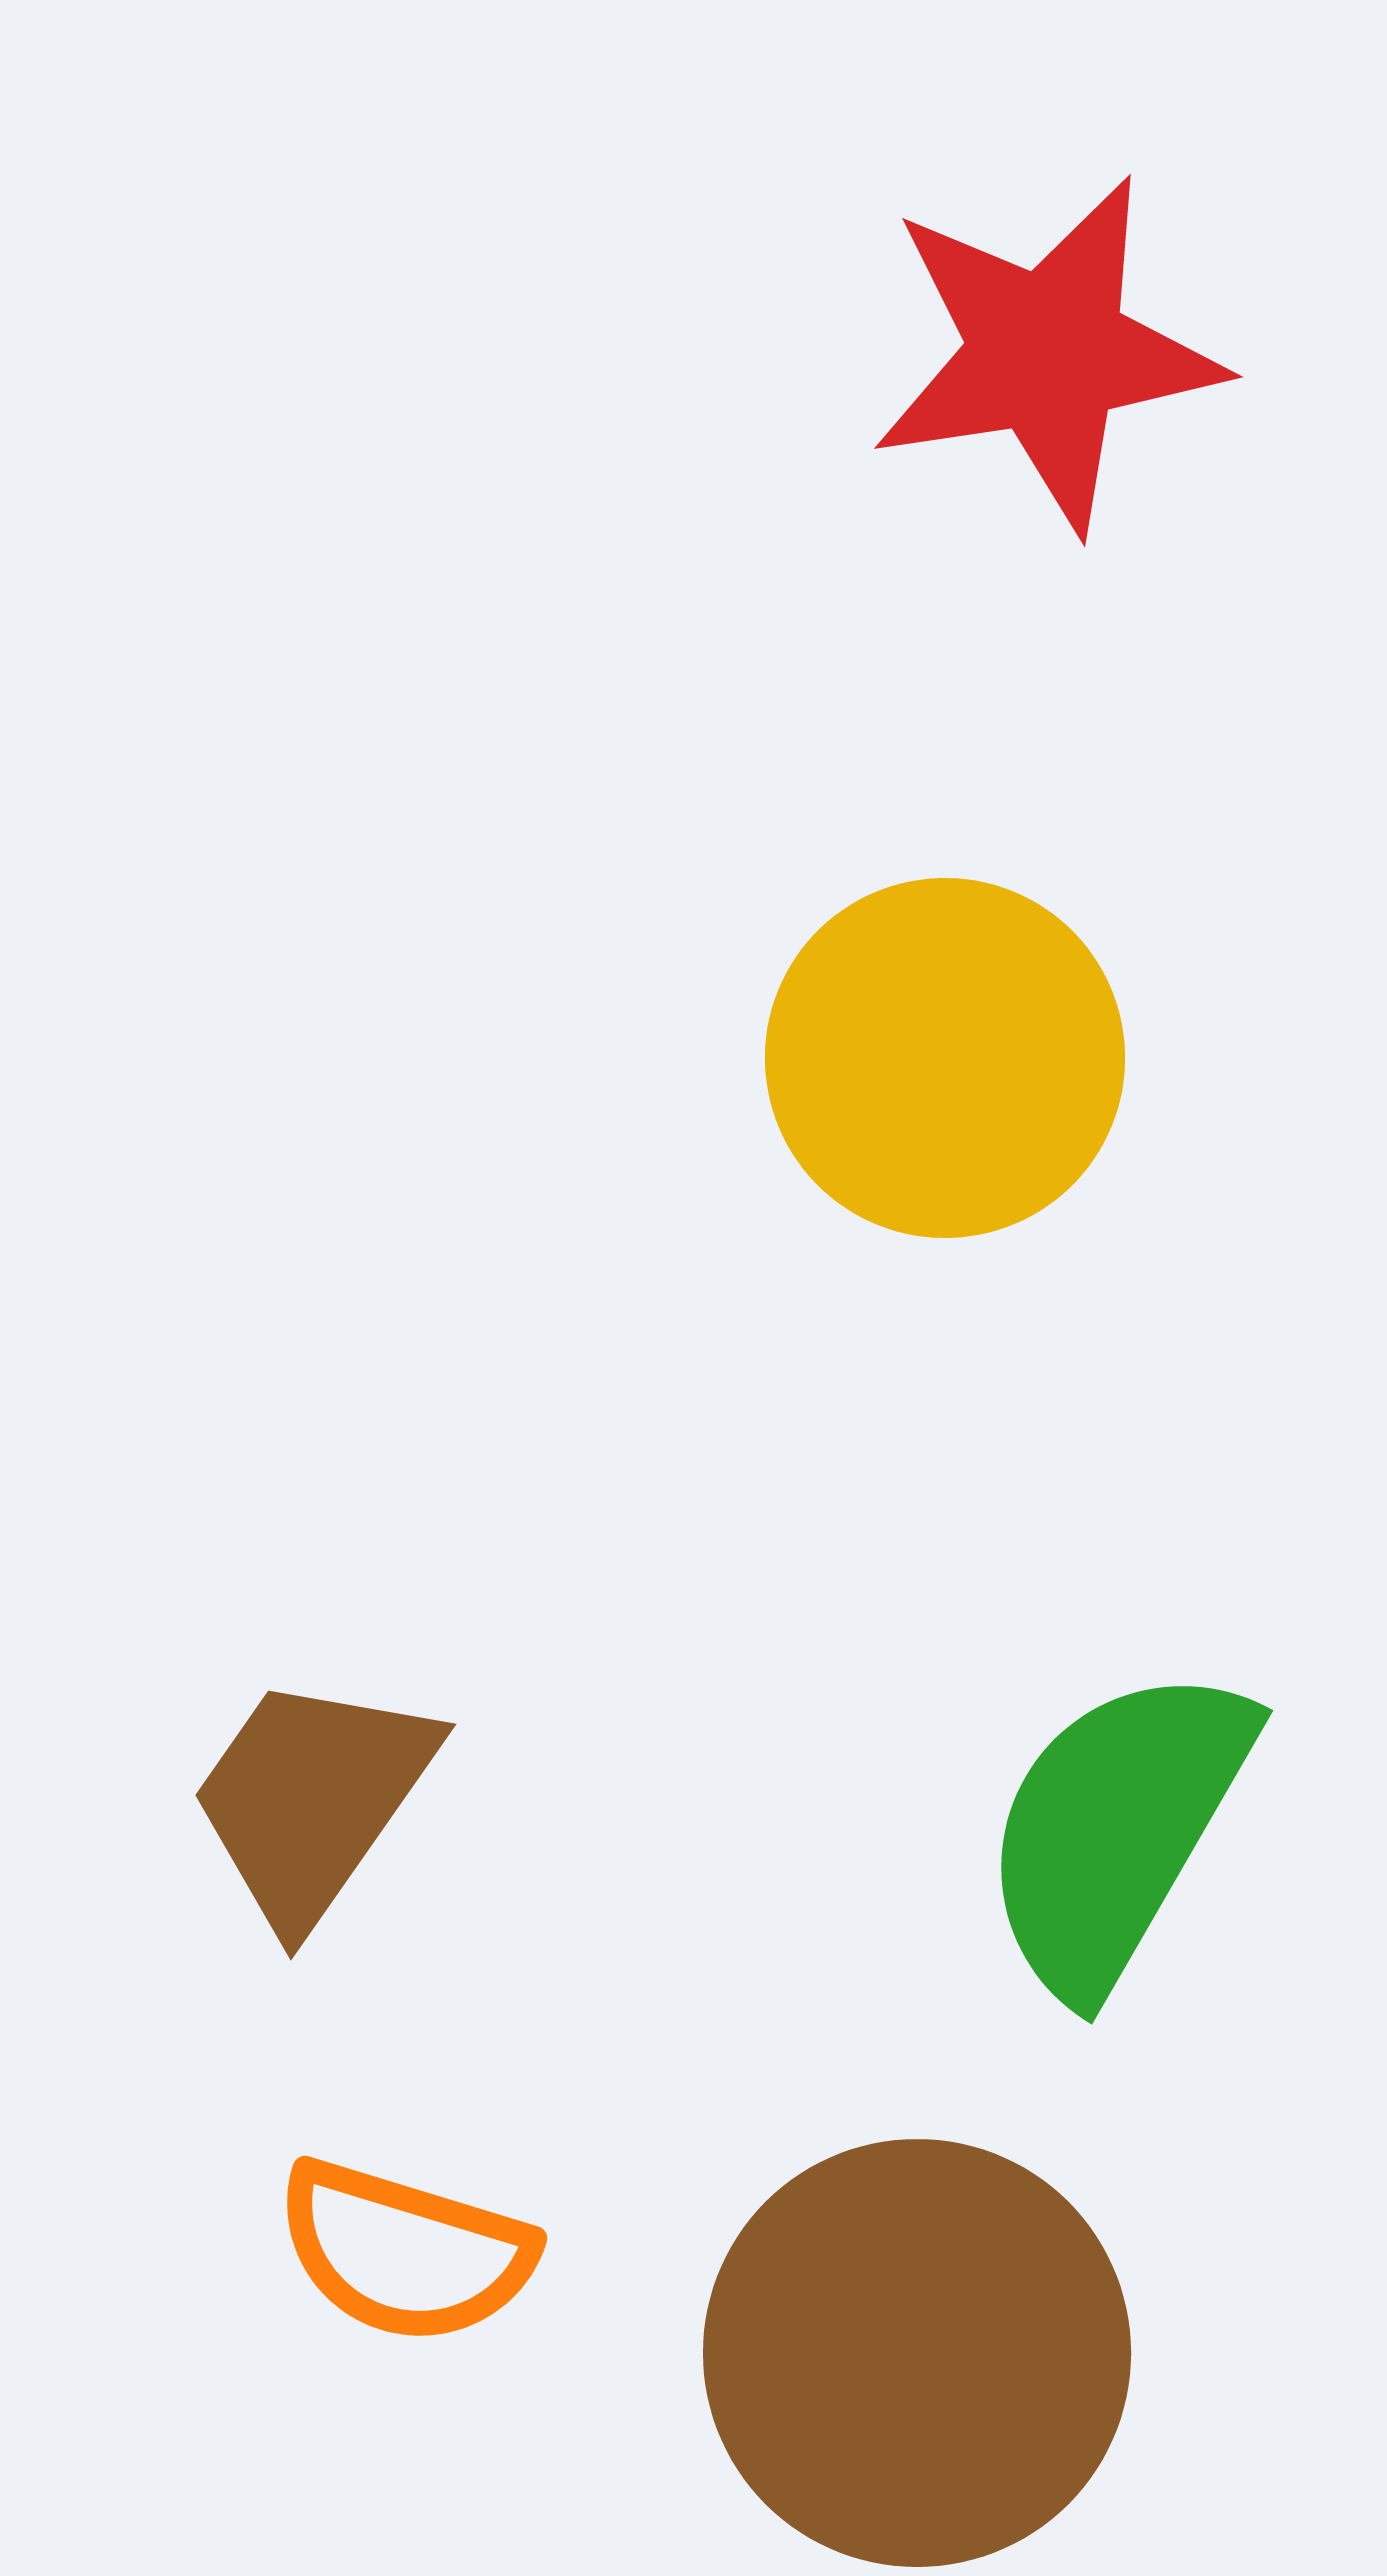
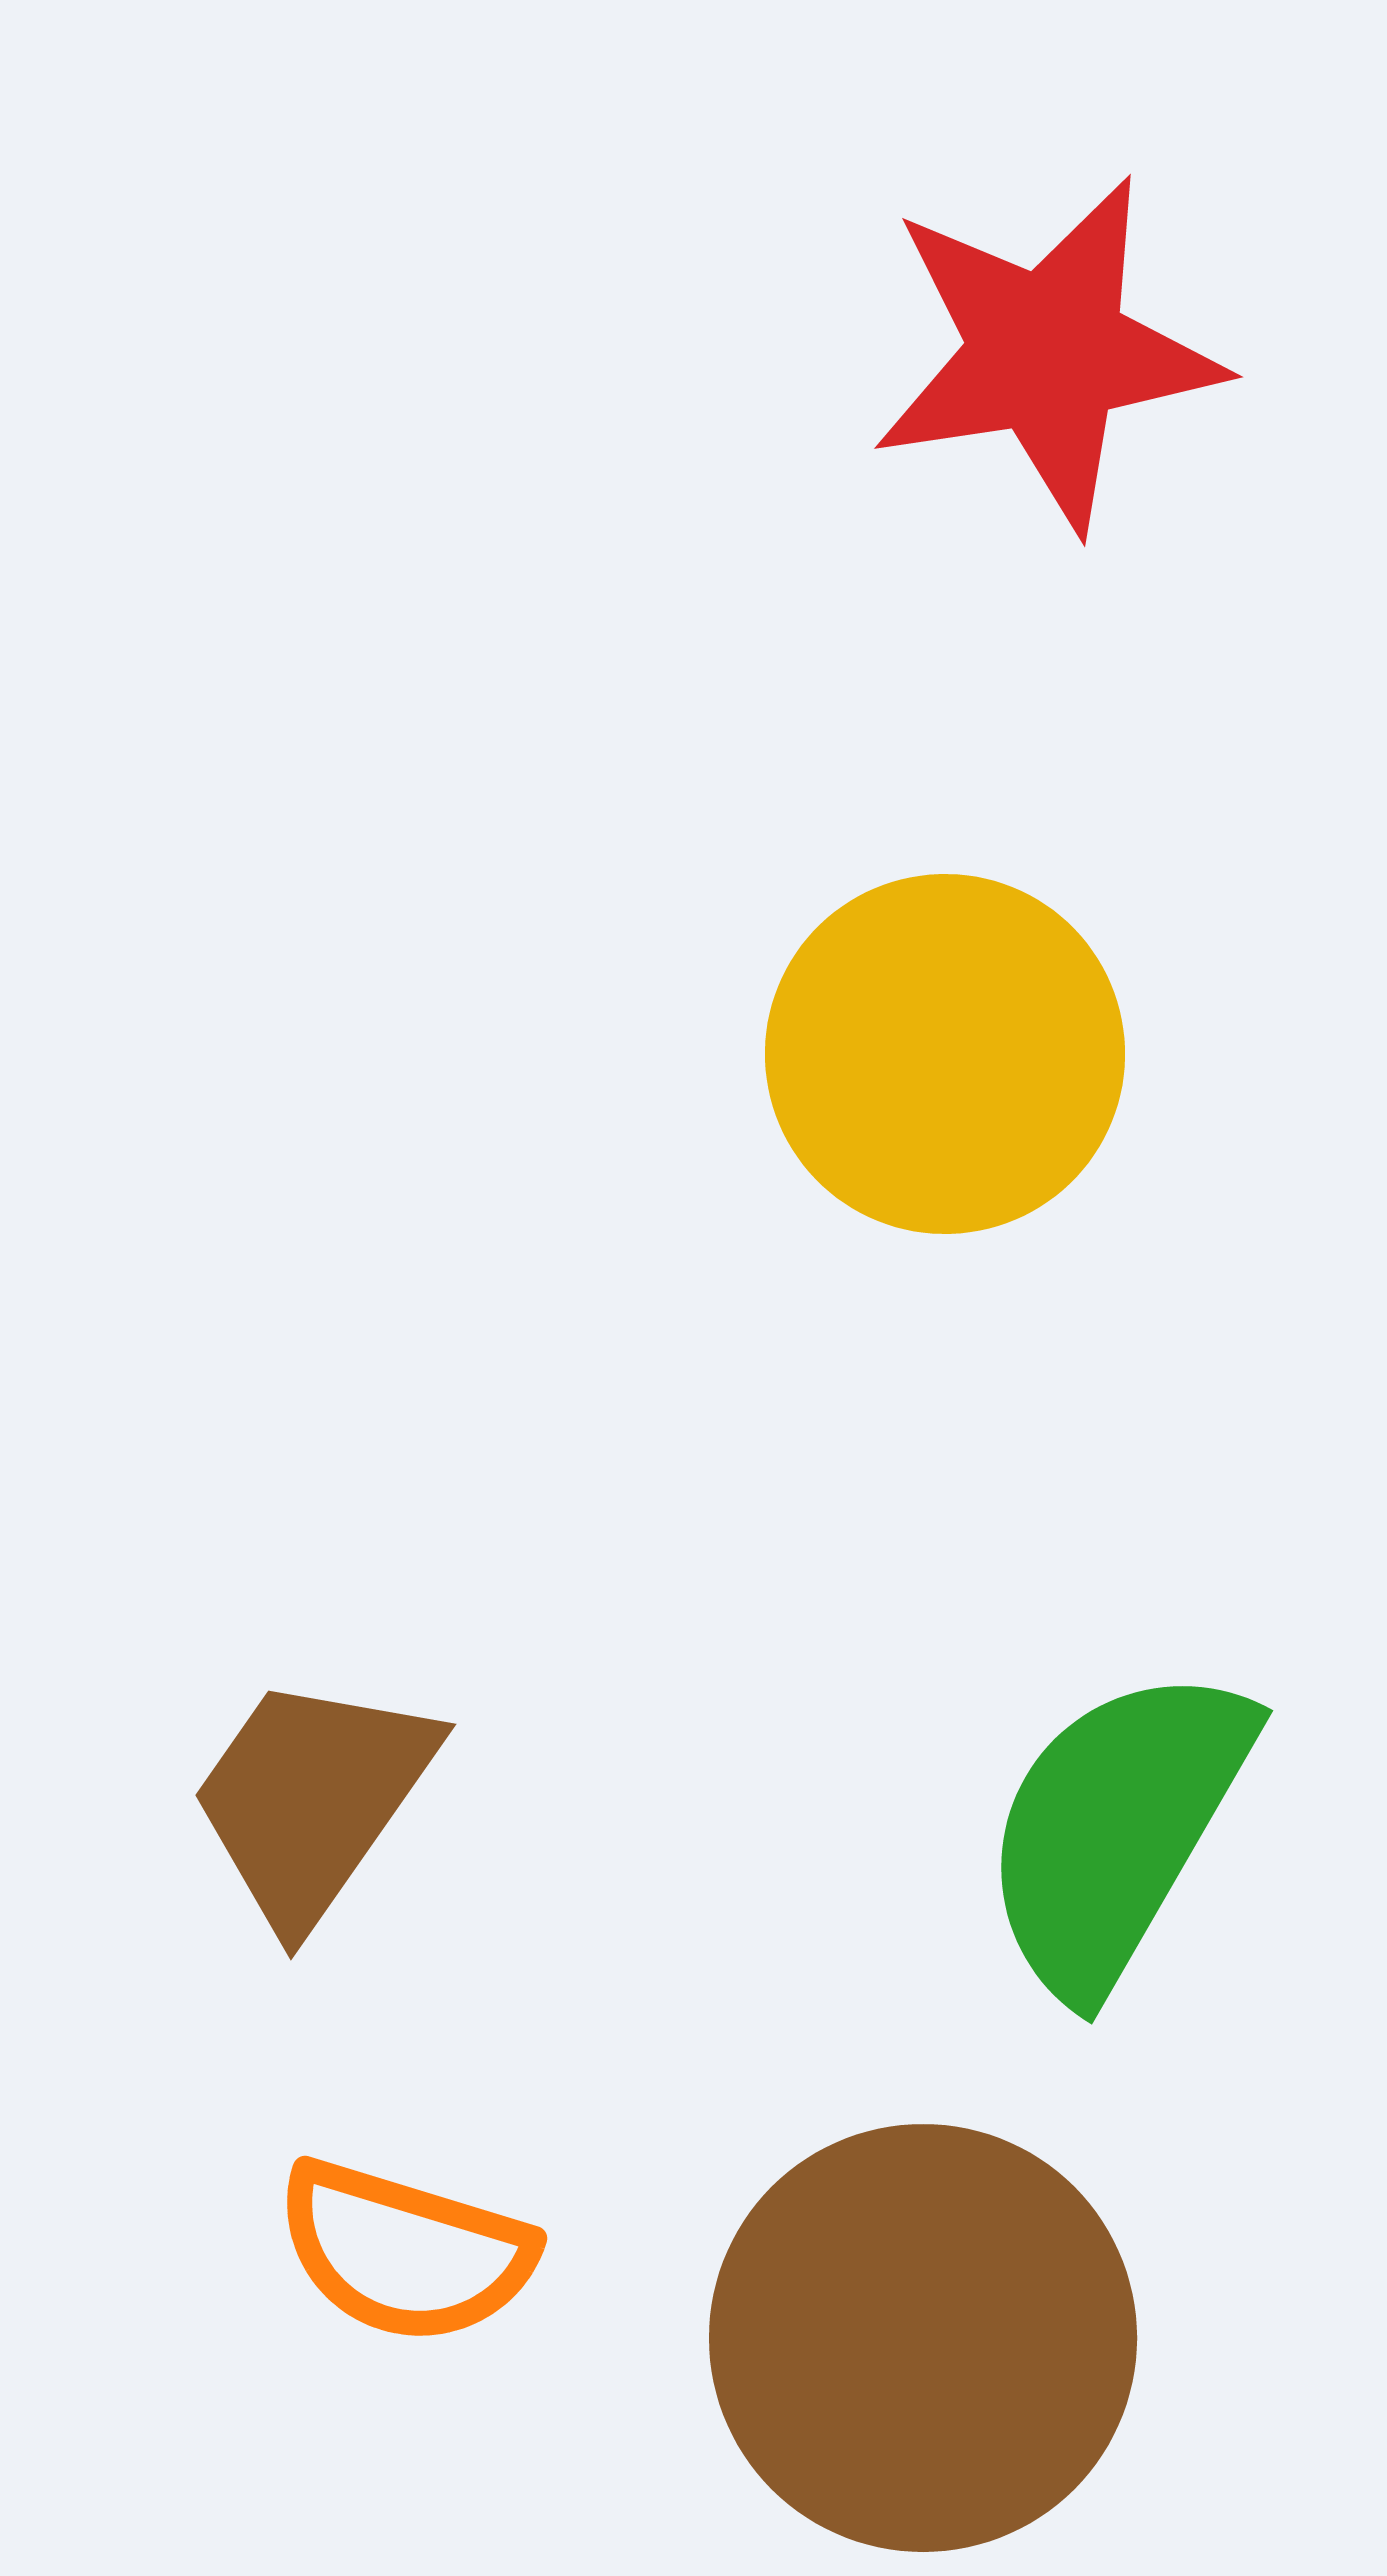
yellow circle: moved 4 px up
brown circle: moved 6 px right, 15 px up
